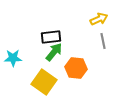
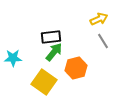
gray line: rotated 21 degrees counterclockwise
orange hexagon: rotated 20 degrees counterclockwise
